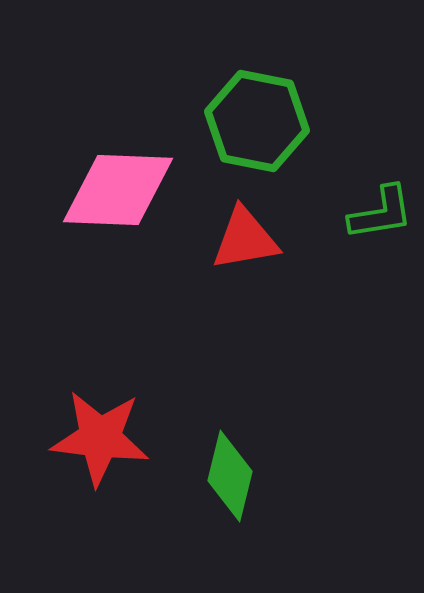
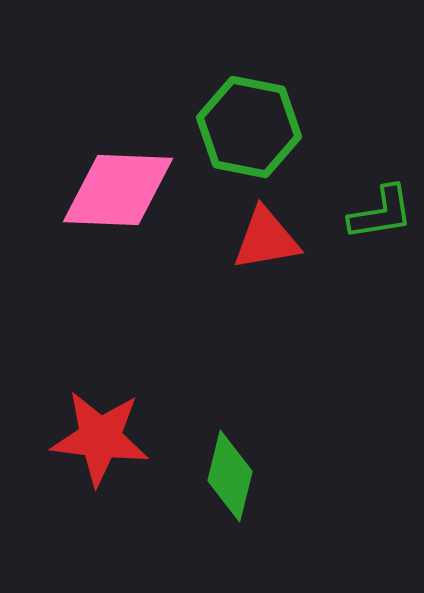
green hexagon: moved 8 px left, 6 px down
red triangle: moved 21 px right
